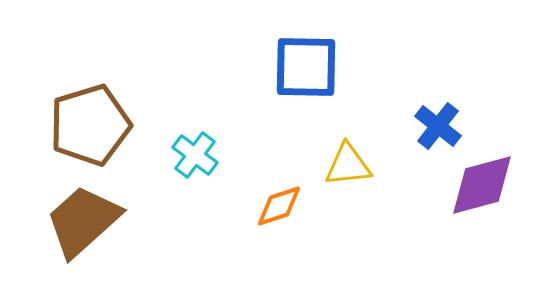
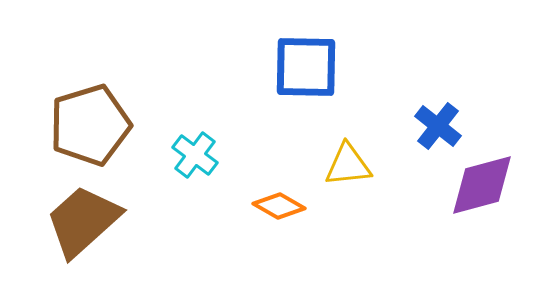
orange diamond: rotated 48 degrees clockwise
